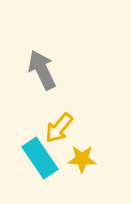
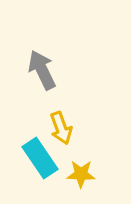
yellow arrow: moved 2 px right; rotated 60 degrees counterclockwise
yellow star: moved 1 px left, 15 px down
